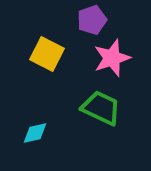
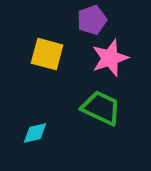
yellow square: rotated 12 degrees counterclockwise
pink star: moved 2 px left
